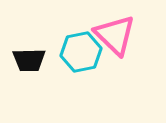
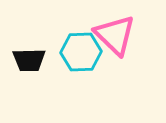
cyan hexagon: rotated 9 degrees clockwise
